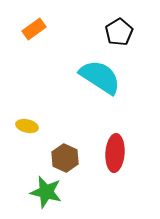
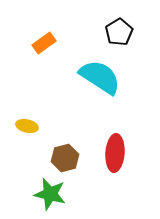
orange rectangle: moved 10 px right, 14 px down
brown hexagon: rotated 20 degrees clockwise
green star: moved 4 px right, 2 px down
